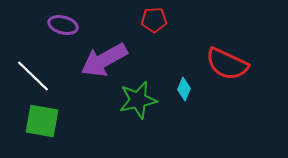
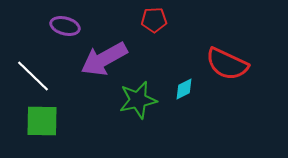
purple ellipse: moved 2 px right, 1 px down
purple arrow: moved 1 px up
cyan diamond: rotated 40 degrees clockwise
green square: rotated 9 degrees counterclockwise
